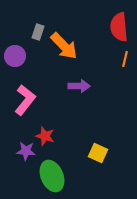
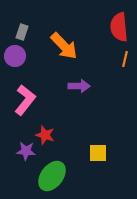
gray rectangle: moved 16 px left
red star: moved 1 px up
yellow square: rotated 24 degrees counterclockwise
green ellipse: rotated 60 degrees clockwise
